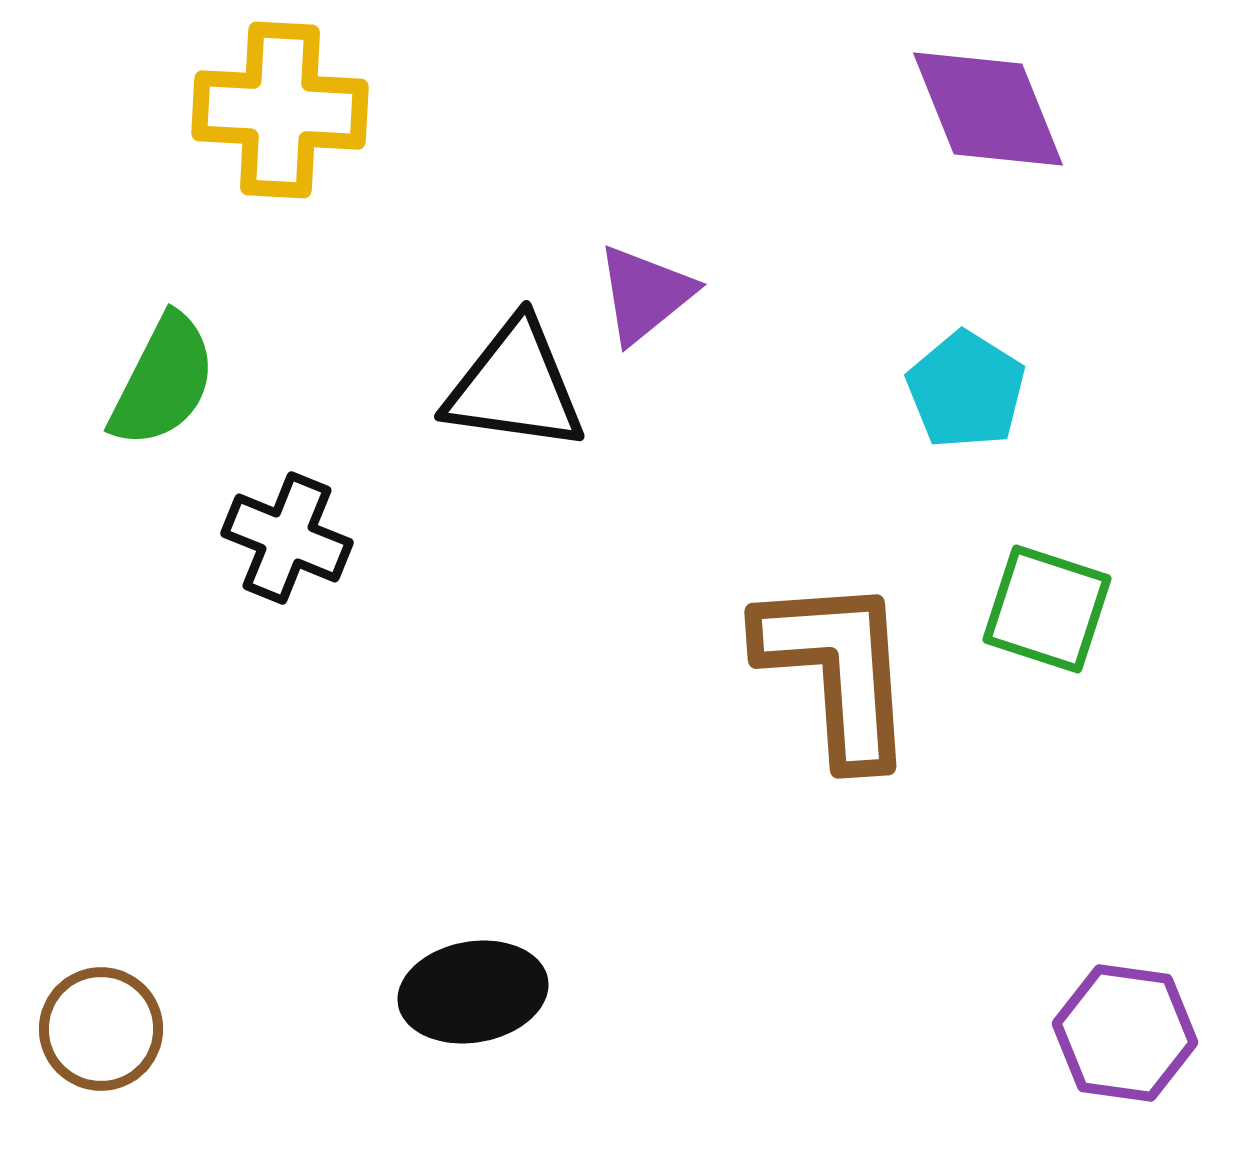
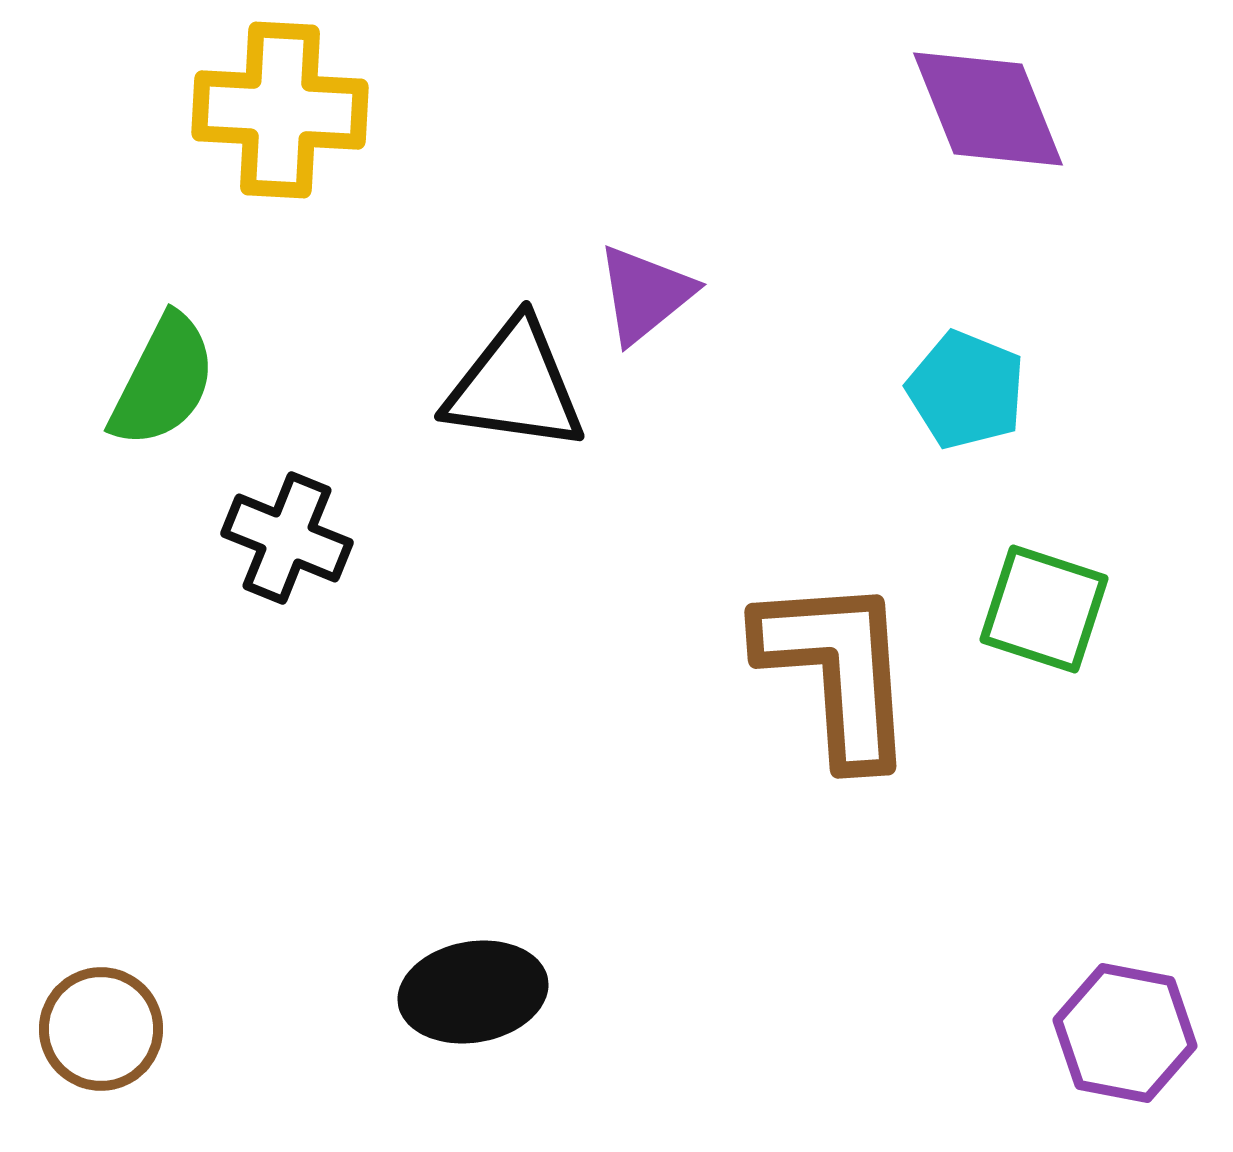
cyan pentagon: rotated 10 degrees counterclockwise
green square: moved 3 px left
purple hexagon: rotated 3 degrees clockwise
